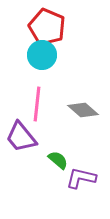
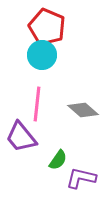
green semicircle: rotated 85 degrees clockwise
